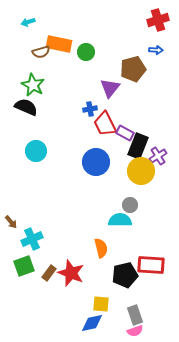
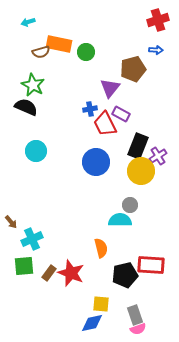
purple rectangle: moved 4 px left, 19 px up
green square: rotated 15 degrees clockwise
pink semicircle: moved 3 px right, 2 px up
